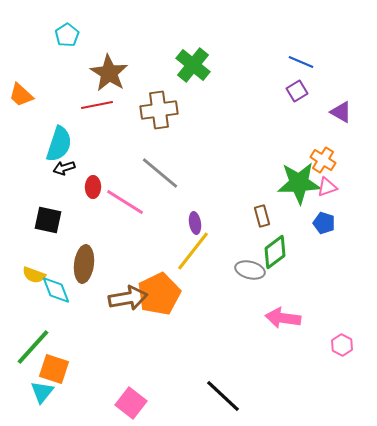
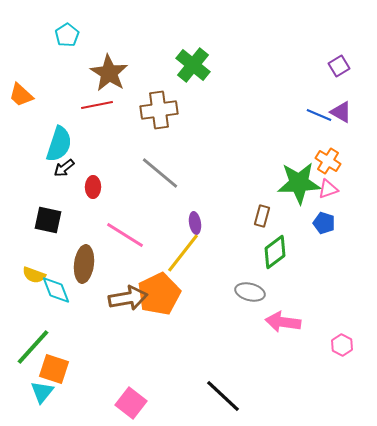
blue line: moved 18 px right, 53 px down
purple square: moved 42 px right, 25 px up
orange cross: moved 5 px right, 1 px down
black arrow: rotated 20 degrees counterclockwise
pink triangle: moved 1 px right, 2 px down
pink line: moved 33 px down
brown rectangle: rotated 30 degrees clockwise
yellow line: moved 10 px left, 2 px down
gray ellipse: moved 22 px down
pink arrow: moved 4 px down
